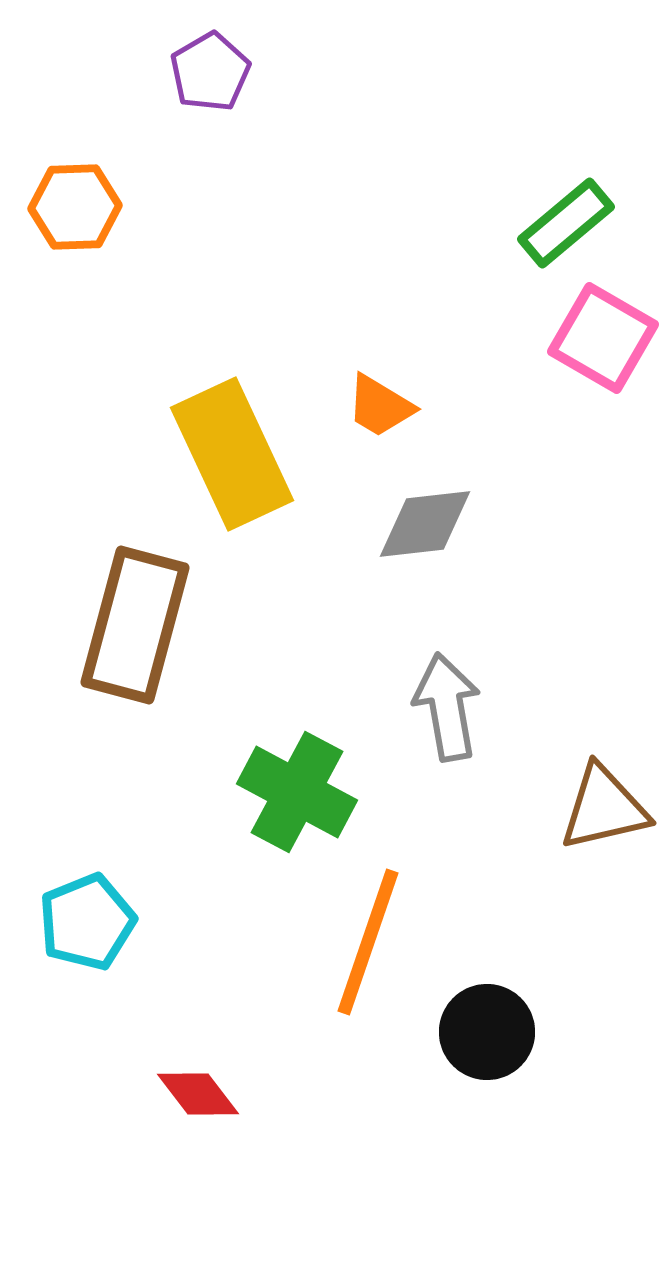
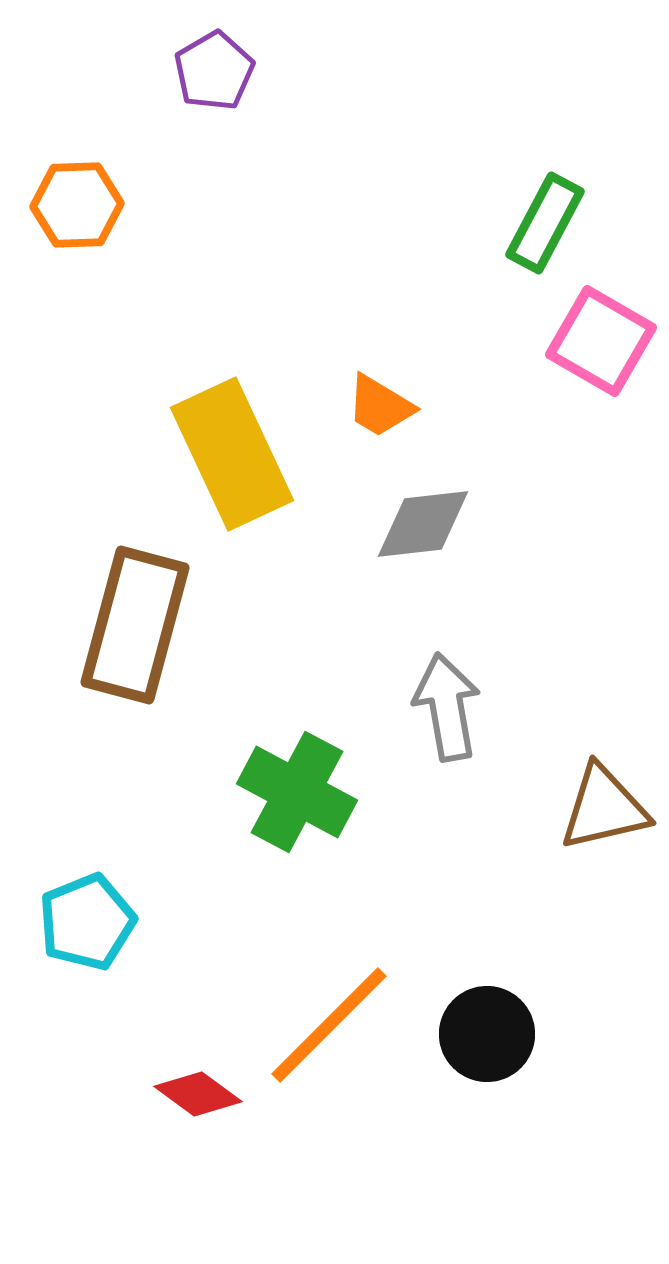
purple pentagon: moved 4 px right, 1 px up
orange hexagon: moved 2 px right, 2 px up
green rectangle: moved 21 px left; rotated 22 degrees counterclockwise
pink square: moved 2 px left, 3 px down
gray diamond: moved 2 px left
orange line: moved 39 px left, 83 px down; rotated 26 degrees clockwise
black circle: moved 2 px down
red diamond: rotated 16 degrees counterclockwise
